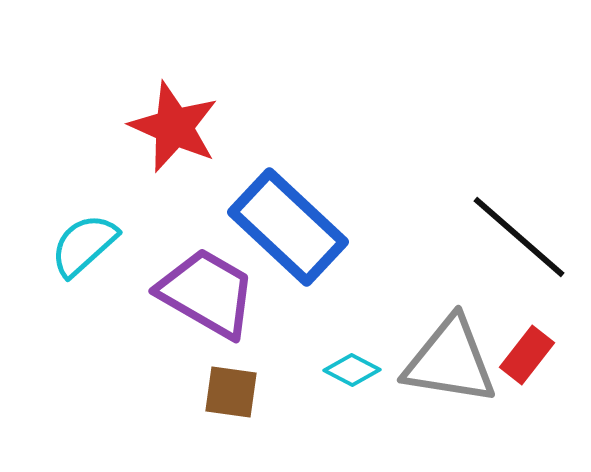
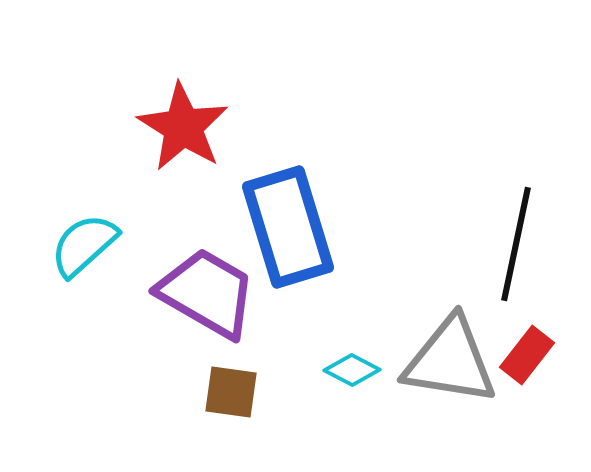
red star: moved 9 px right; rotated 8 degrees clockwise
blue rectangle: rotated 30 degrees clockwise
black line: moved 3 px left, 7 px down; rotated 61 degrees clockwise
